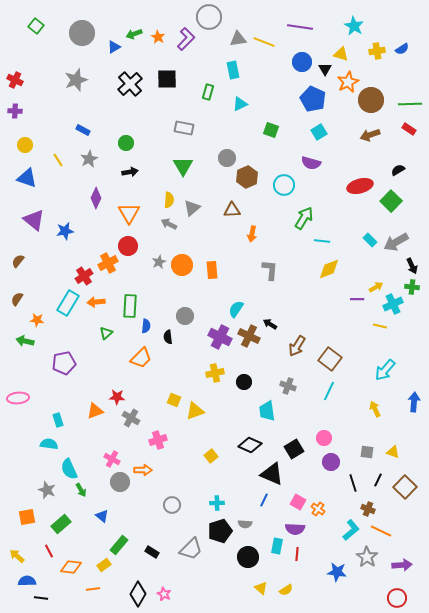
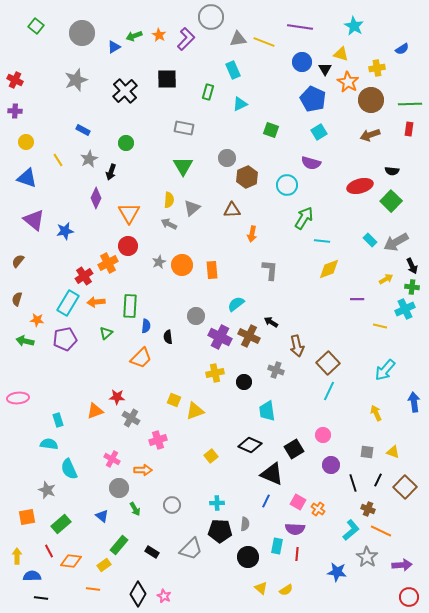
gray circle at (209, 17): moved 2 px right
green arrow at (134, 34): moved 2 px down
orange star at (158, 37): moved 1 px right, 2 px up
yellow cross at (377, 51): moved 17 px down
cyan rectangle at (233, 70): rotated 12 degrees counterclockwise
orange star at (348, 82): rotated 15 degrees counterclockwise
black cross at (130, 84): moved 5 px left, 7 px down
red rectangle at (409, 129): rotated 64 degrees clockwise
yellow circle at (25, 145): moved 1 px right, 3 px up
black semicircle at (398, 170): moved 6 px left, 1 px down; rotated 144 degrees counterclockwise
black arrow at (130, 172): moved 19 px left; rotated 119 degrees clockwise
cyan circle at (284, 185): moved 3 px right
yellow arrow at (376, 287): moved 10 px right, 8 px up
brown semicircle at (17, 299): rotated 16 degrees counterclockwise
cyan cross at (393, 304): moved 12 px right, 5 px down
cyan semicircle at (236, 309): moved 5 px up; rotated 18 degrees clockwise
gray circle at (185, 316): moved 11 px right
black arrow at (270, 324): moved 1 px right, 2 px up
brown arrow at (297, 346): rotated 45 degrees counterclockwise
brown square at (330, 359): moved 2 px left, 4 px down; rotated 10 degrees clockwise
purple pentagon at (64, 363): moved 1 px right, 24 px up
gray cross at (288, 386): moved 12 px left, 16 px up
blue arrow at (414, 402): rotated 12 degrees counterclockwise
yellow arrow at (375, 409): moved 1 px right, 4 px down
pink circle at (324, 438): moved 1 px left, 3 px up
purple circle at (331, 462): moved 3 px down
gray circle at (120, 482): moved 1 px left, 6 px down
green arrow at (81, 490): moved 54 px right, 19 px down
blue line at (264, 500): moved 2 px right, 1 px down
gray semicircle at (245, 524): rotated 88 degrees counterclockwise
black pentagon at (220, 531): rotated 20 degrees clockwise
yellow arrow at (17, 556): rotated 49 degrees clockwise
orange diamond at (71, 567): moved 6 px up
blue semicircle at (27, 581): moved 5 px right, 5 px up
orange line at (93, 589): rotated 16 degrees clockwise
pink star at (164, 594): moved 2 px down
red circle at (397, 598): moved 12 px right, 1 px up
